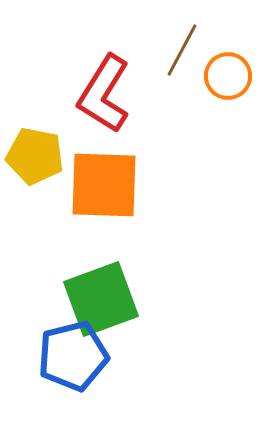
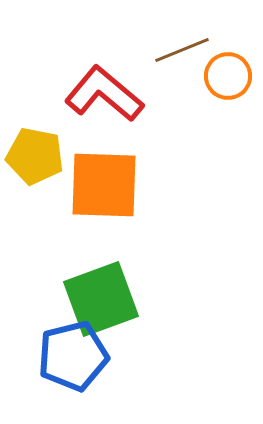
brown line: rotated 40 degrees clockwise
red L-shape: rotated 98 degrees clockwise
